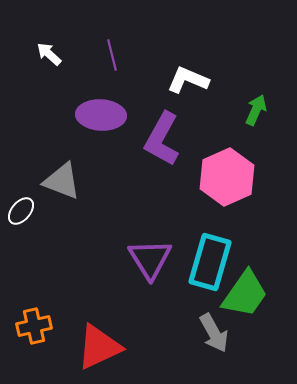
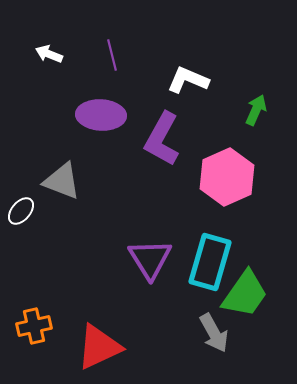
white arrow: rotated 20 degrees counterclockwise
